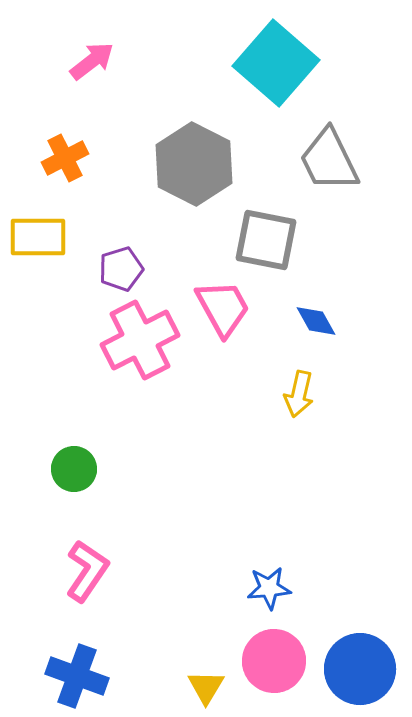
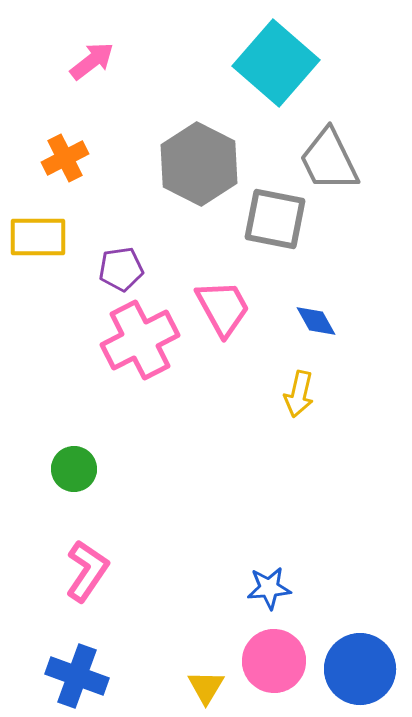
gray hexagon: moved 5 px right
gray square: moved 9 px right, 21 px up
purple pentagon: rotated 9 degrees clockwise
